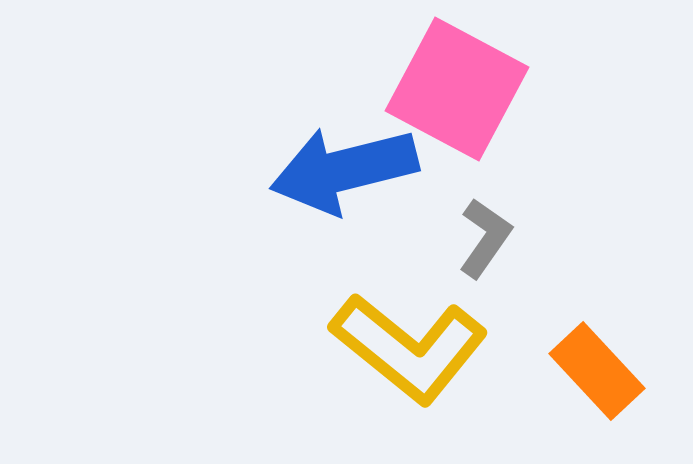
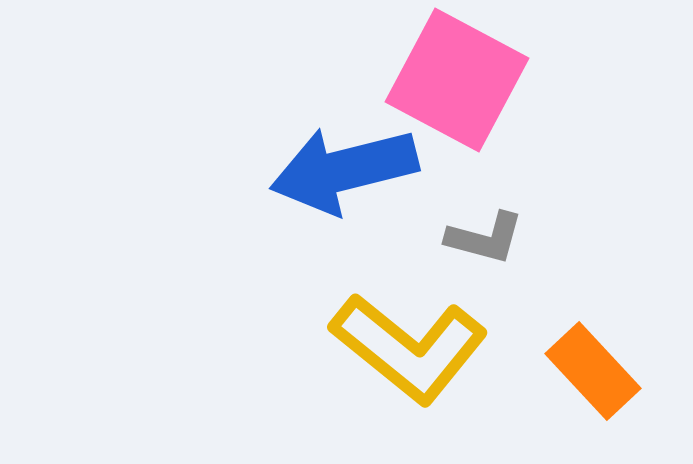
pink square: moved 9 px up
gray L-shape: rotated 70 degrees clockwise
orange rectangle: moved 4 px left
